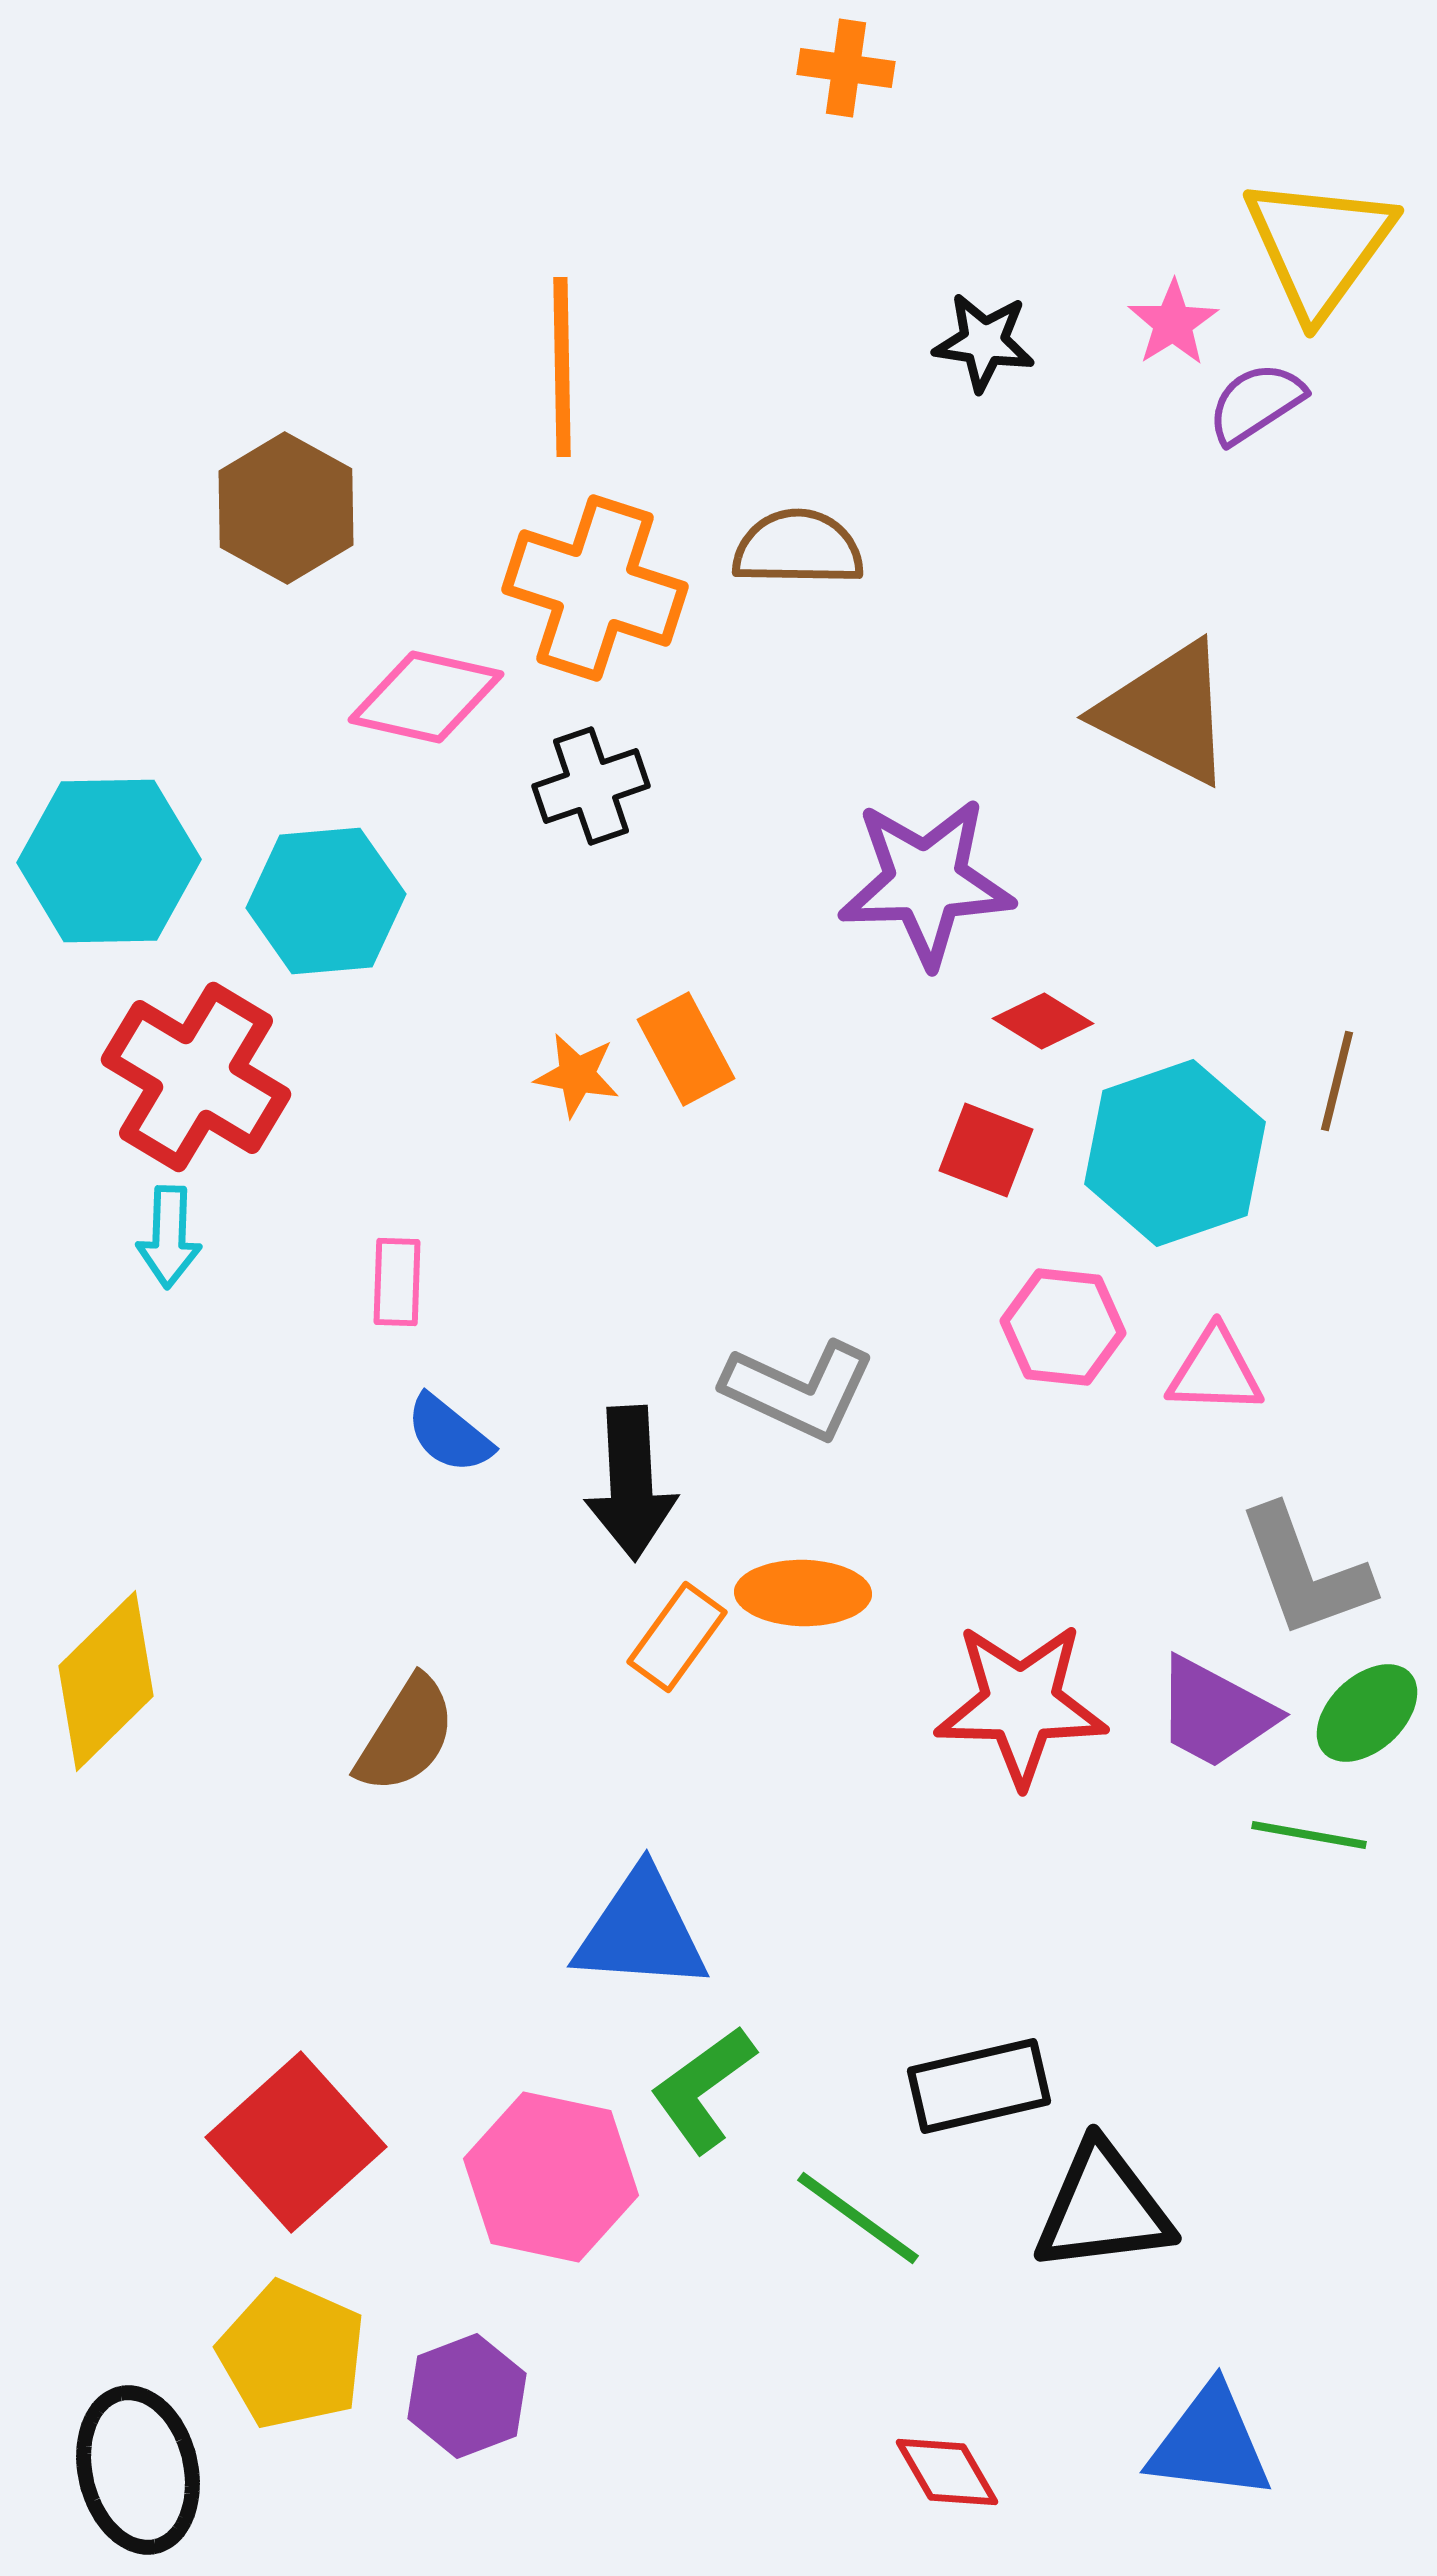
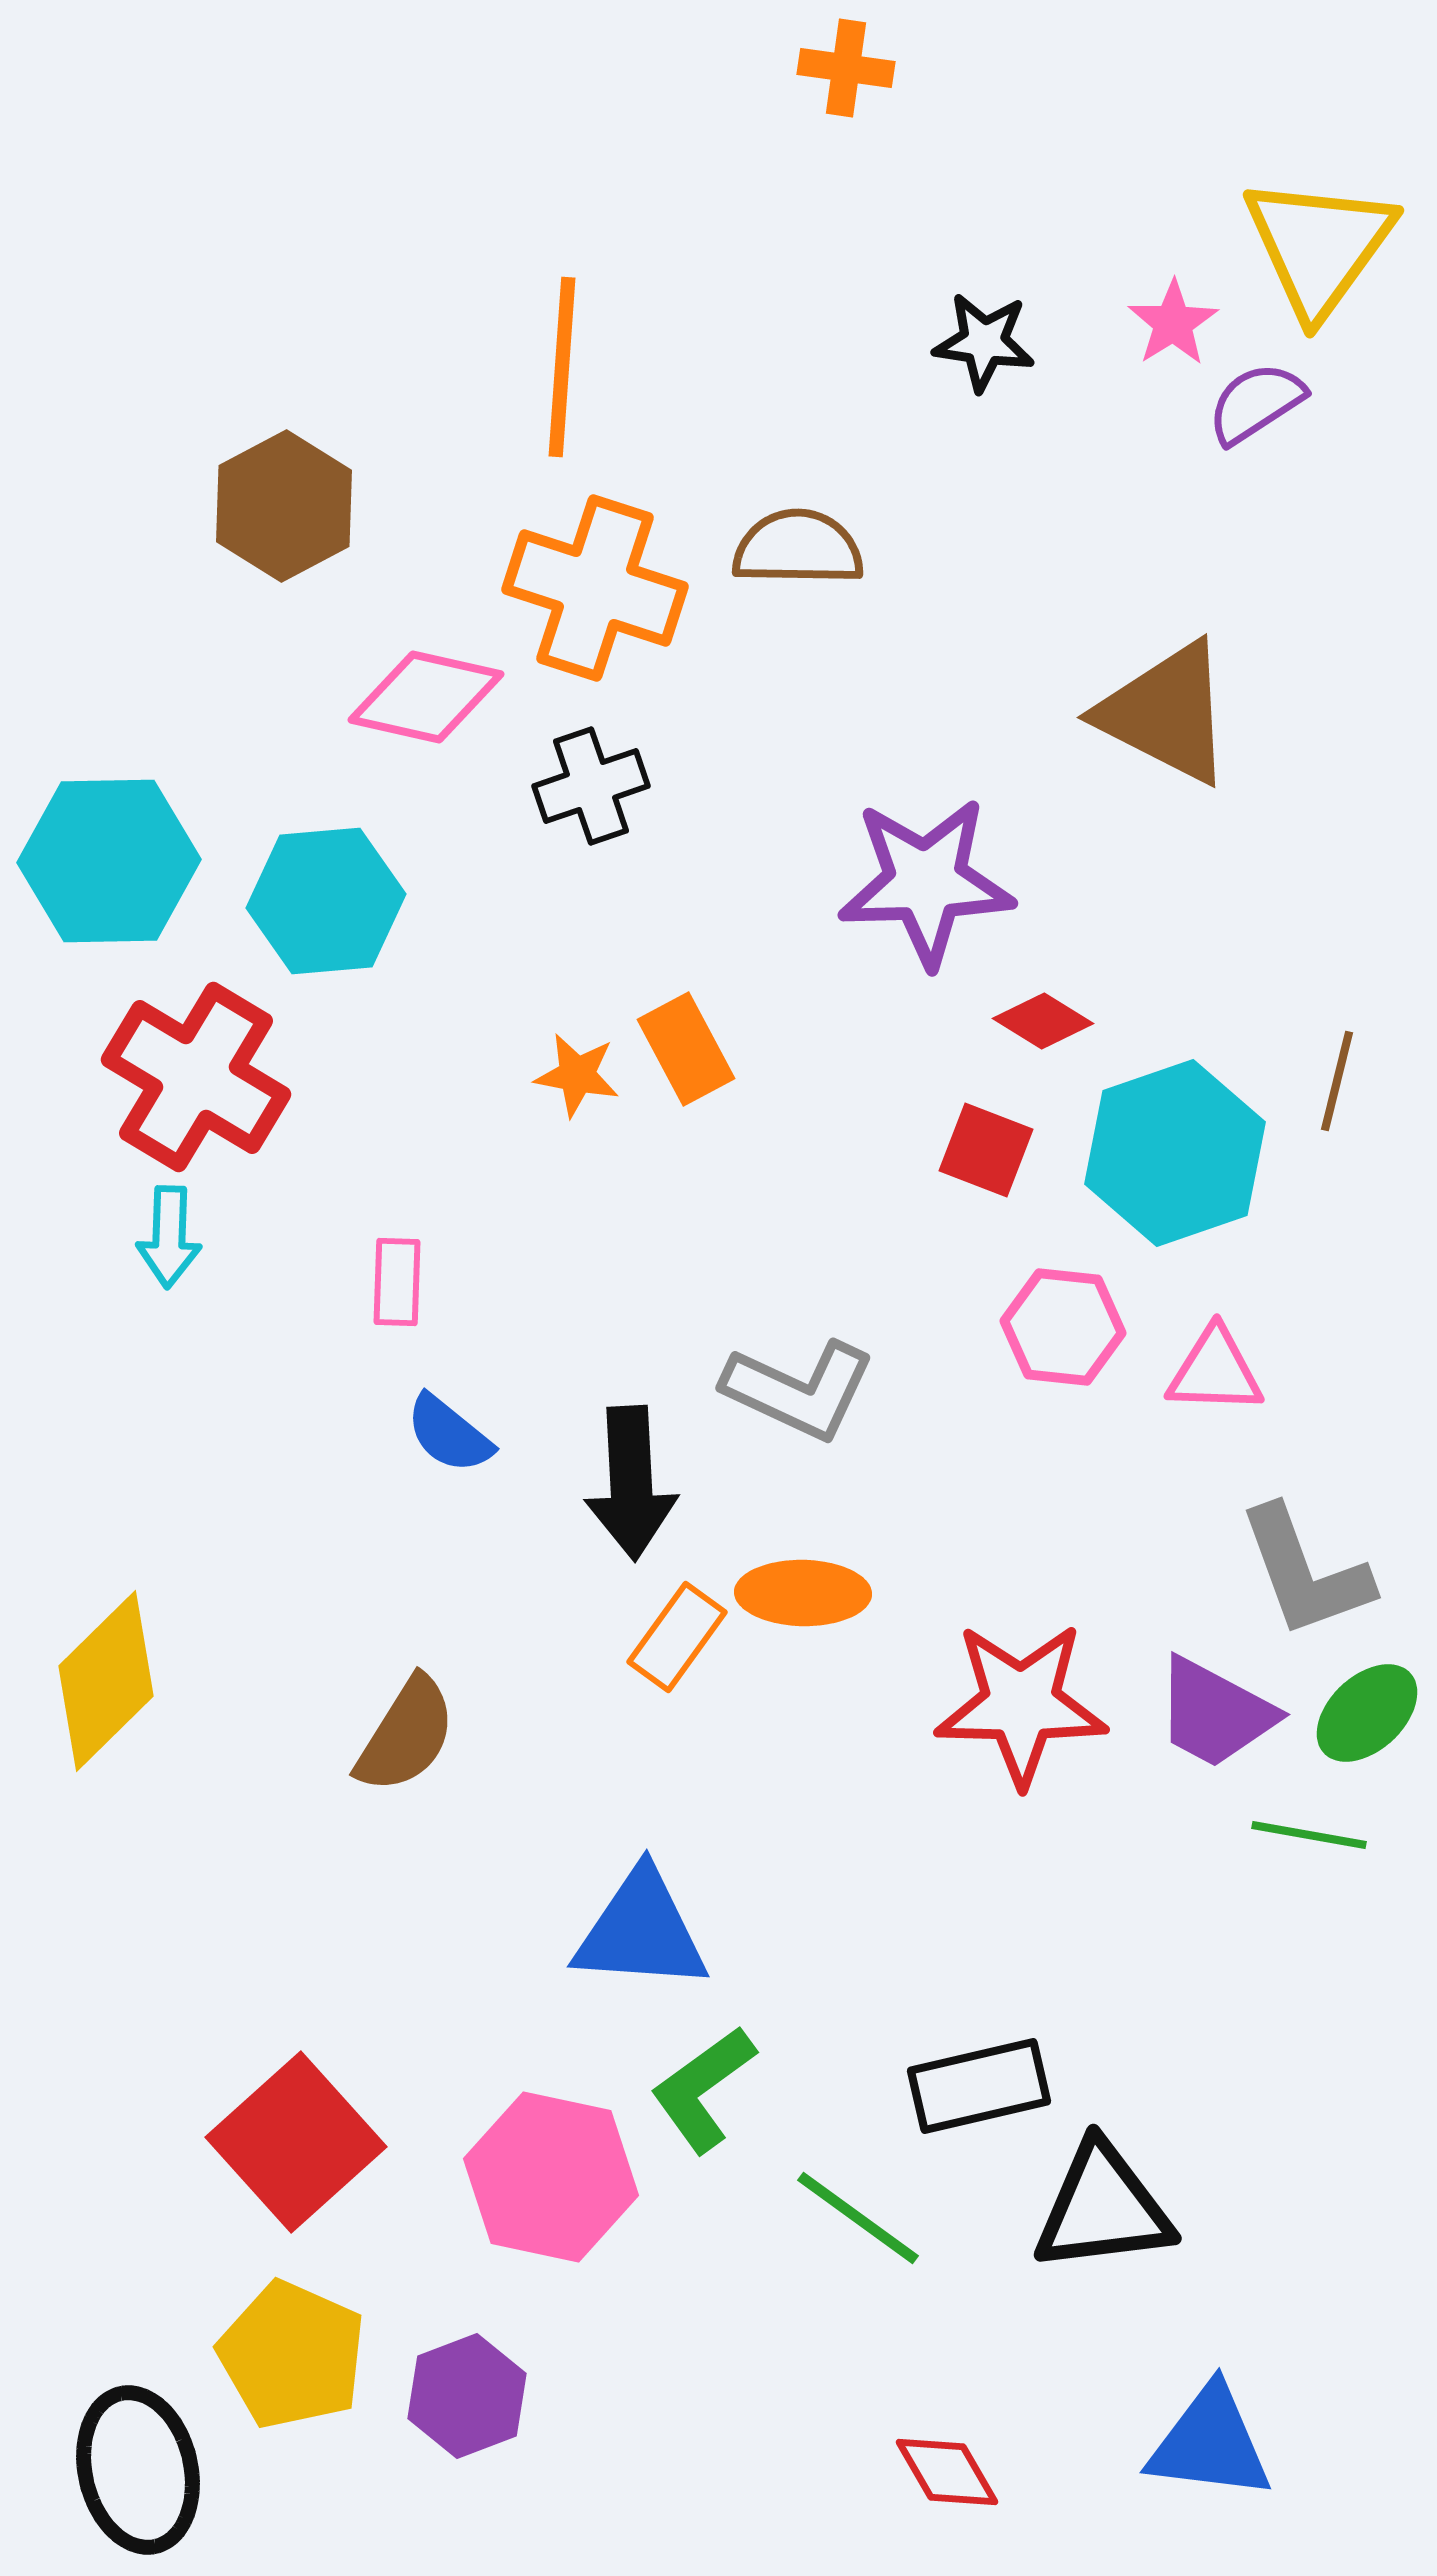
orange line at (562, 367): rotated 5 degrees clockwise
brown hexagon at (286, 508): moved 2 px left, 2 px up; rotated 3 degrees clockwise
